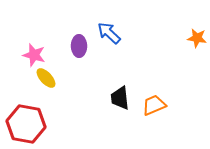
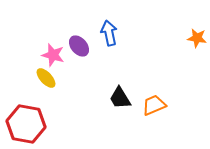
blue arrow: rotated 35 degrees clockwise
purple ellipse: rotated 40 degrees counterclockwise
pink star: moved 19 px right
black trapezoid: rotated 25 degrees counterclockwise
